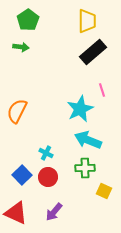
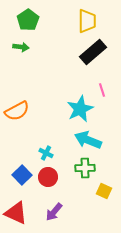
orange semicircle: rotated 145 degrees counterclockwise
